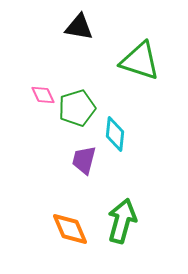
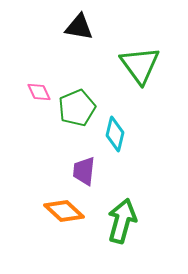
green triangle: moved 4 px down; rotated 36 degrees clockwise
pink diamond: moved 4 px left, 3 px up
green pentagon: rotated 6 degrees counterclockwise
cyan diamond: rotated 8 degrees clockwise
purple trapezoid: moved 11 px down; rotated 8 degrees counterclockwise
orange diamond: moved 6 px left, 18 px up; rotated 24 degrees counterclockwise
